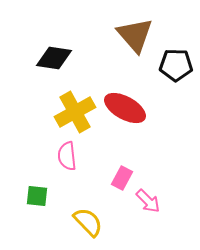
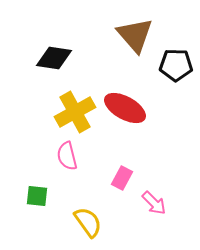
pink semicircle: rotated 8 degrees counterclockwise
pink arrow: moved 6 px right, 2 px down
yellow semicircle: rotated 8 degrees clockwise
